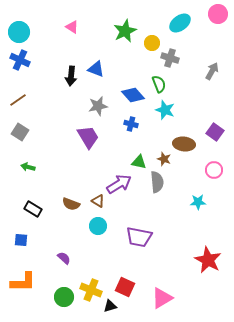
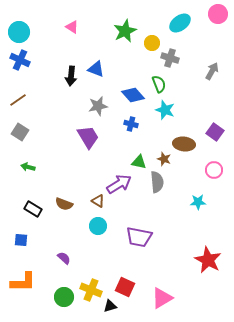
brown semicircle at (71, 204): moved 7 px left
